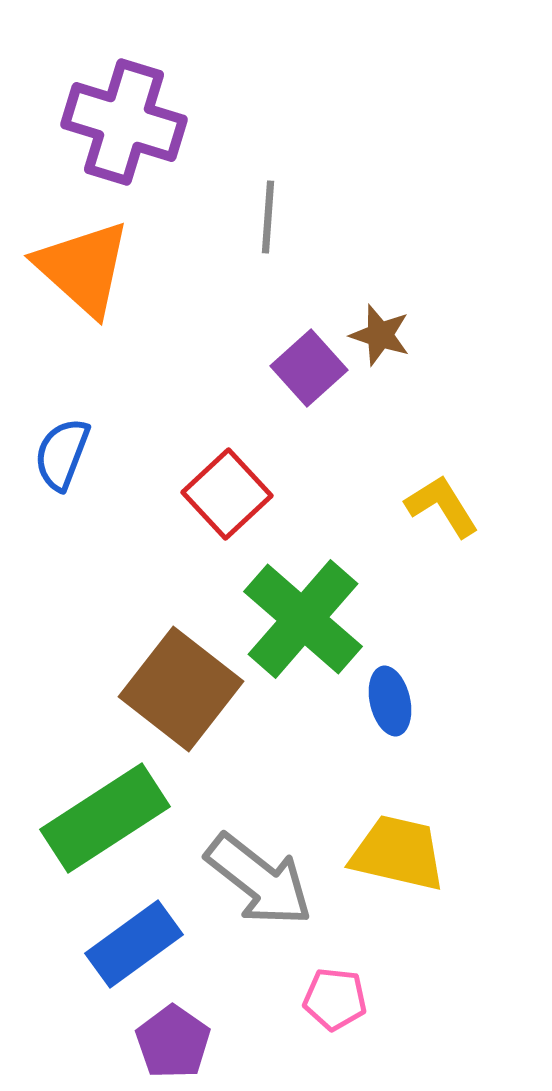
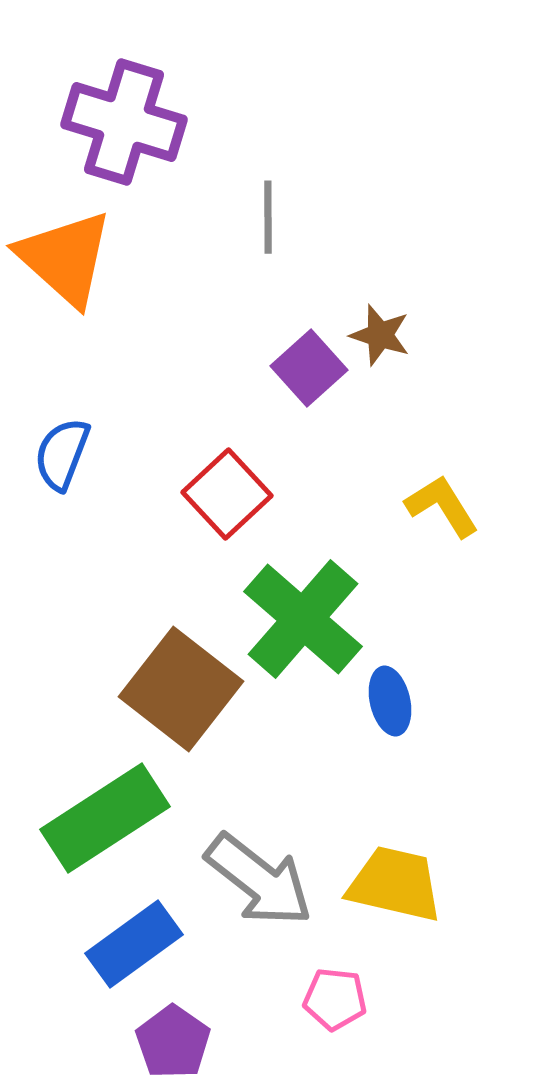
gray line: rotated 4 degrees counterclockwise
orange triangle: moved 18 px left, 10 px up
yellow trapezoid: moved 3 px left, 31 px down
